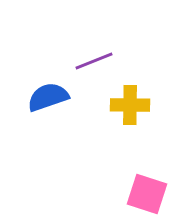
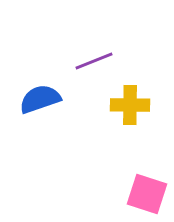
blue semicircle: moved 8 px left, 2 px down
